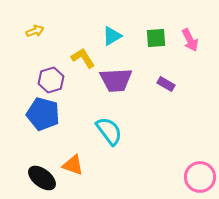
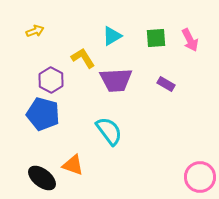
purple hexagon: rotated 15 degrees counterclockwise
